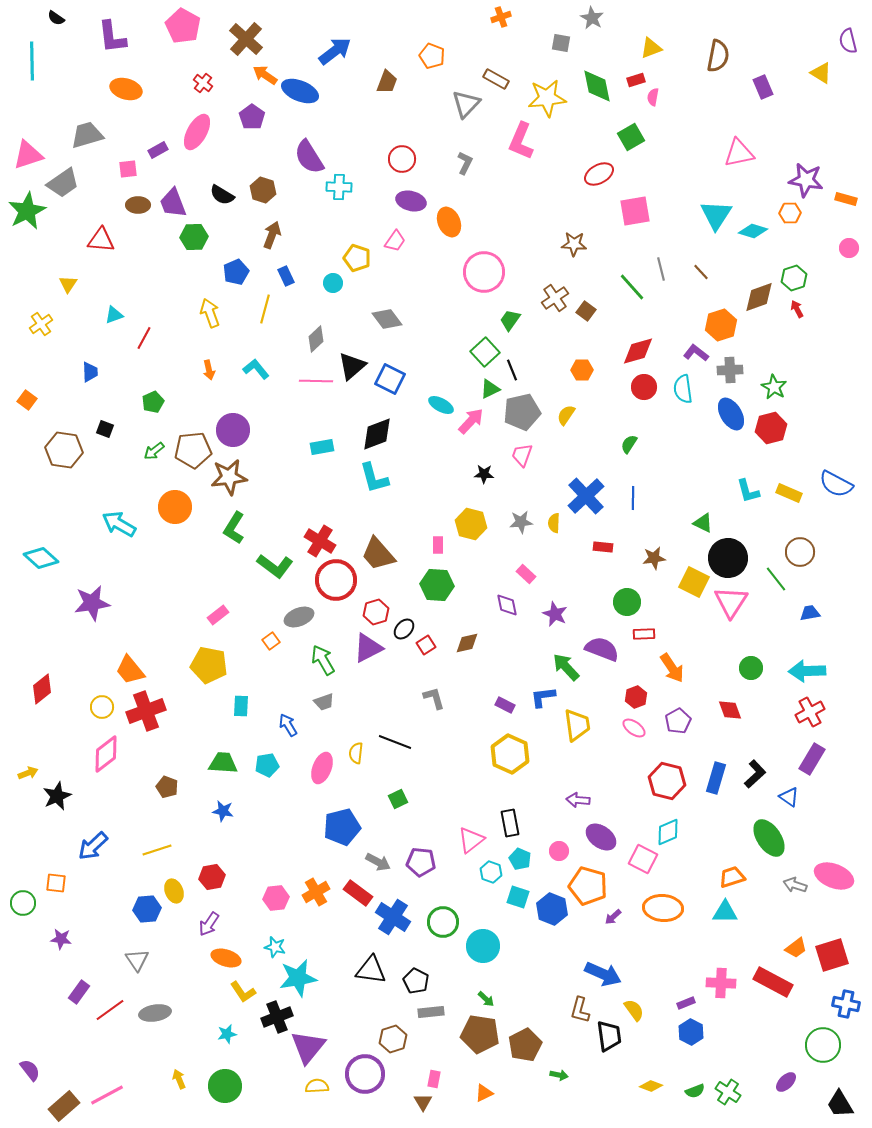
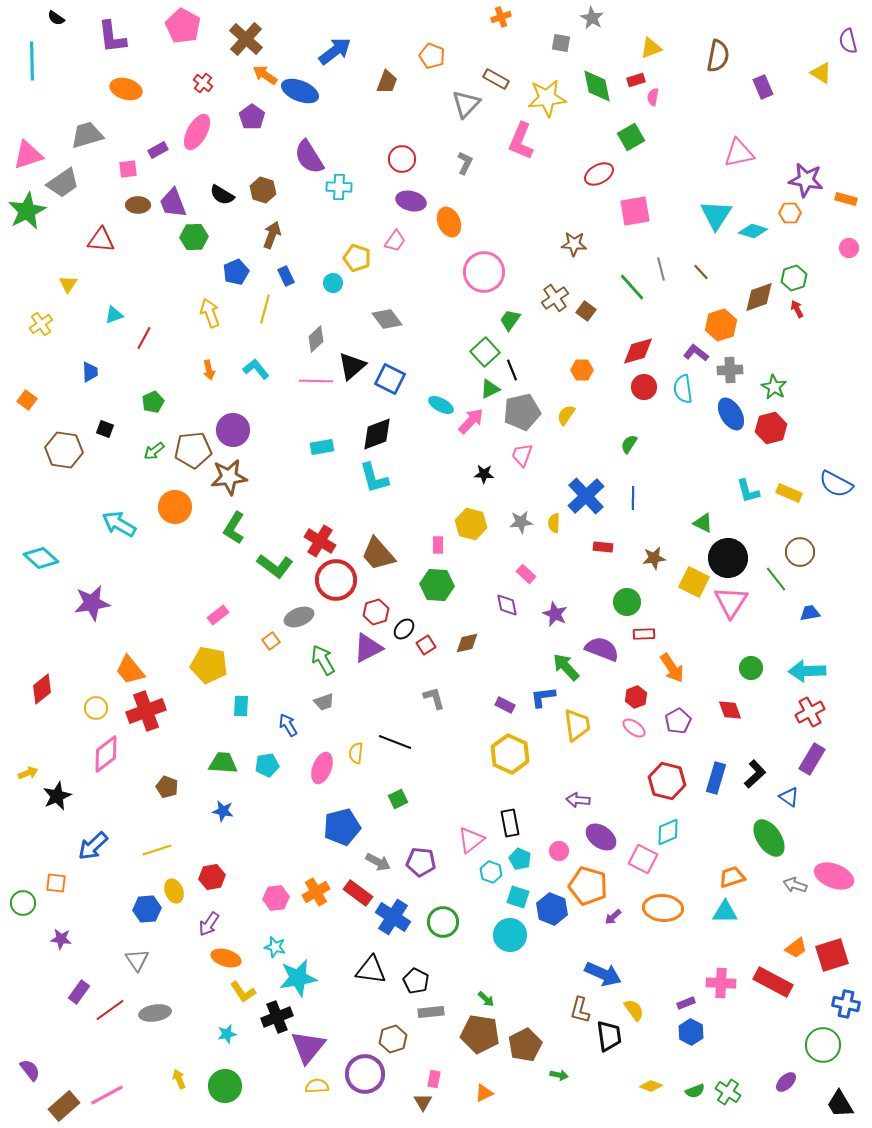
yellow circle at (102, 707): moved 6 px left, 1 px down
cyan circle at (483, 946): moved 27 px right, 11 px up
